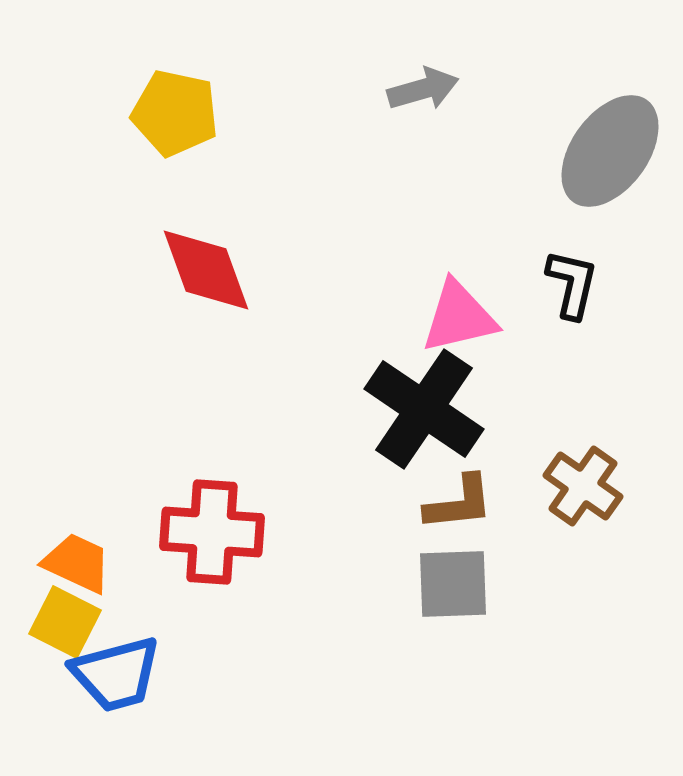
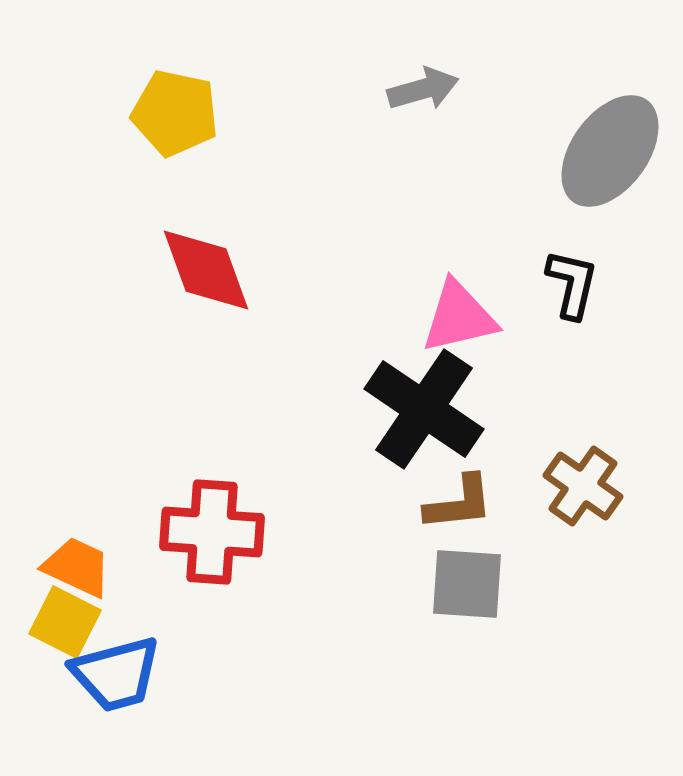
orange trapezoid: moved 4 px down
gray square: moved 14 px right; rotated 6 degrees clockwise
